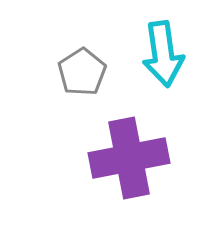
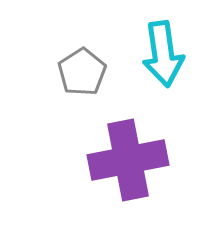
purple cross: moved 1 px left, 2 px down
